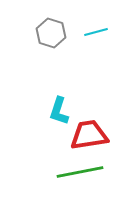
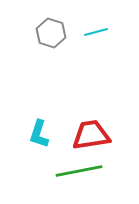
cyan L-shape: moved 20 px left, 23 px down
red trapezoid: moved 2 px right
green line: moved 1 px left, 1 px up
